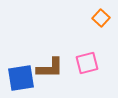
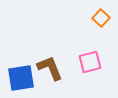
pink square: moved 3 px right, 1 px up
brown L-shape: rotated 112 degrees counterclockwise
